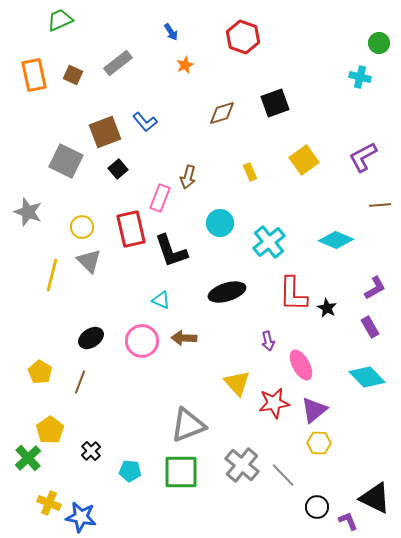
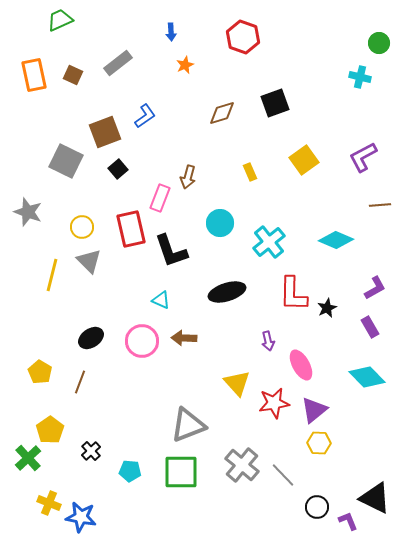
blue arrow at (171, 32): rotated 30 degrees clockwise
blue L-shape at (145, 122): moved 6 px up; rotated 85 degrees counterclockwise
black star at (327, 308): rotated 18 degrees clockwise
